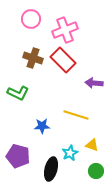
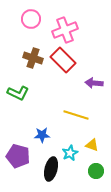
blue star: moved 9 px down
